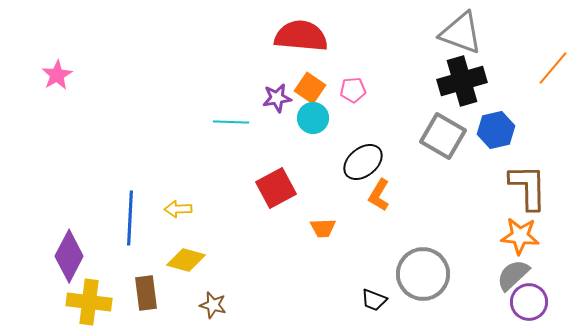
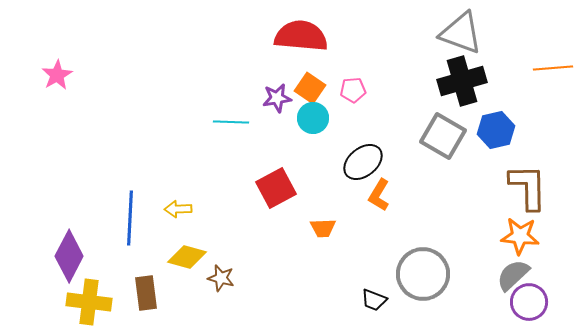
orange line: rotated 45 degrees clockwise
yellow diamond: moved 1 px right, 3 px up
brown star: moved 8 px right, 27 px up
